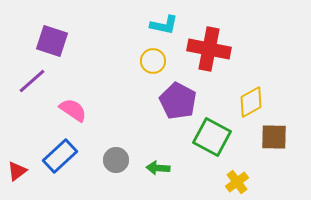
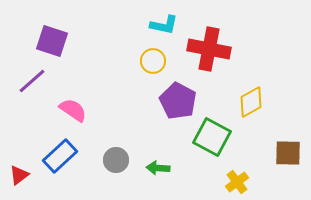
brown square: moved 14 px right, 16 px down
red triangle: moved 2 px right, 4 px down
